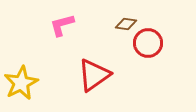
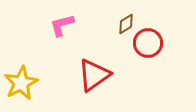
brown diamond: rotated 40 degrees counterclockwise
